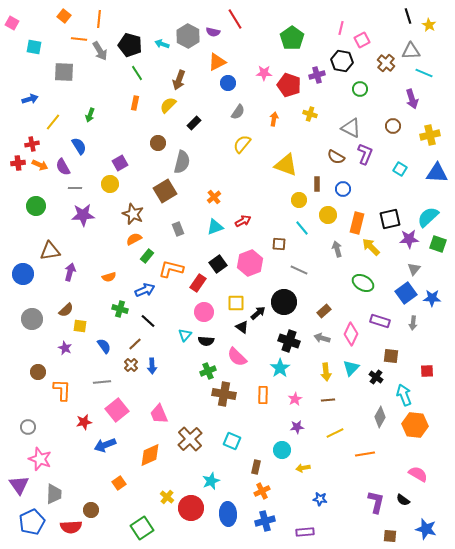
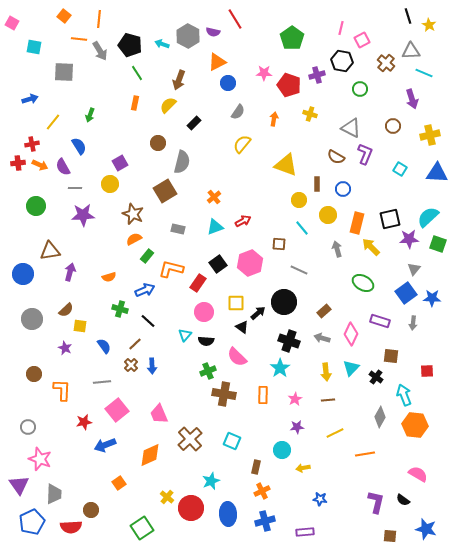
gray rectangle at (178, 229): rotated 56 degrees counterclockwise
brown circle at (38, 372): moved 4 px left, 2 px down
